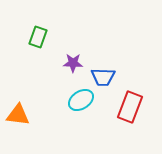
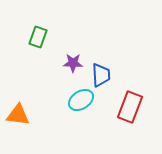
blue trapezoid: moved 2 px left, 2 px up; rotated 95 degrees counterclockwise
